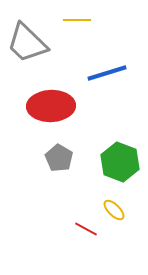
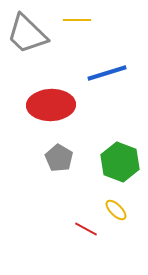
gray trapezoid: moved 9 px up
red ellipse: moved 1 px up
yellow ellipse: moved 2 px right
